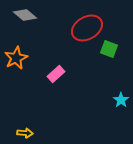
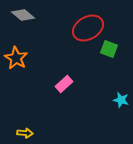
gray diamond: moved 2 px left
red ellipse: moved 1 px right
orange star: rotated 15 degrees counterclockwise
pink rectangle: moved 8 px right, 10 px down
cyan star: rotated 21 degrees counterclockwise
